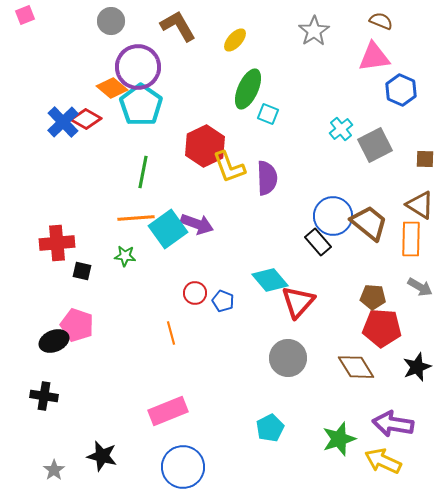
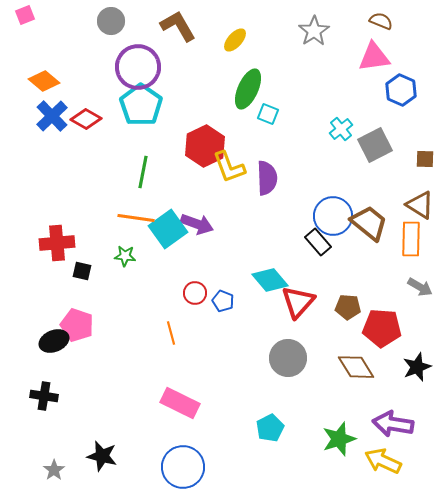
orange diamond at (112, 88): moved 68 px left, 7 px up
blue cross at (63, 122): moved 11 px left, 6 px up
orange line at (136, 218): rotated 12 degrees clockwise
brown pentagon at (373, 297): moved 25 px left, 10 px down
pink rectangle at (168, 411): moved 12 px right, 8 px up; rotated 48 degrees clockwise
